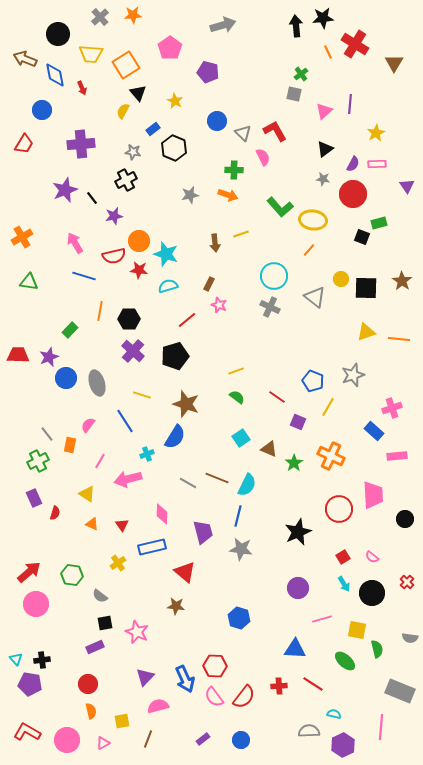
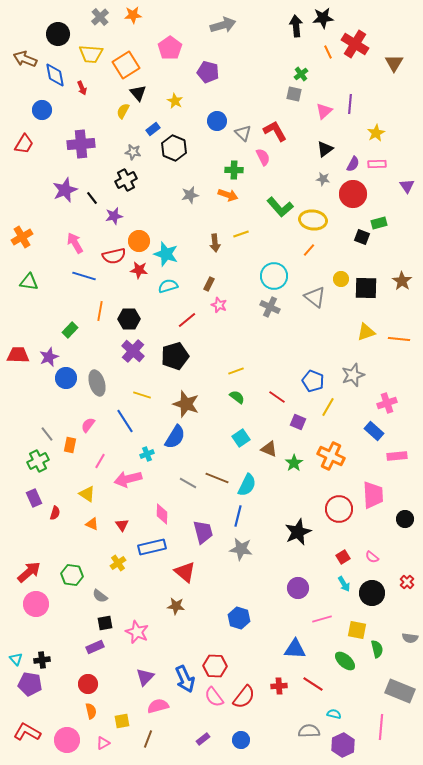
pink cross at (392, 408): moved 5 px left, 5 px up
